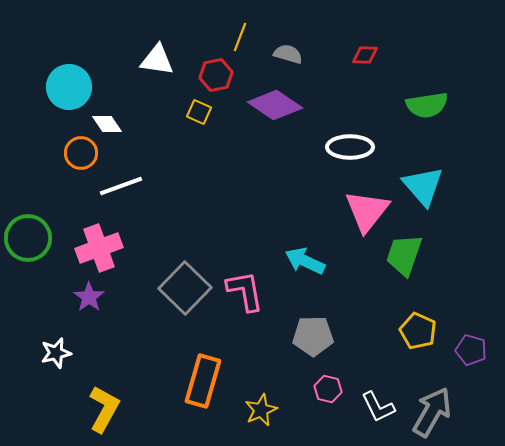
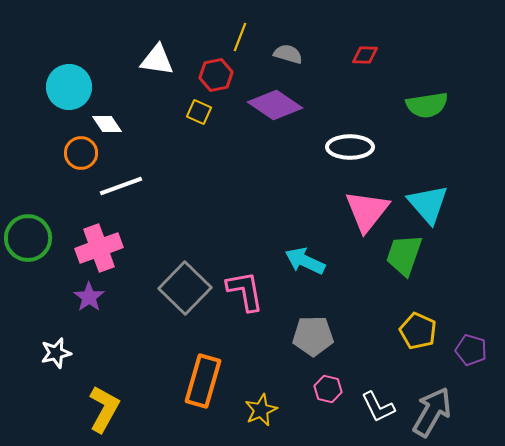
cyan triangle: moved 5 px right, 18 px down
